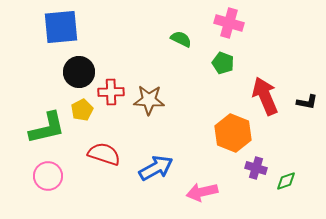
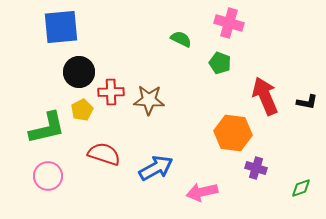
green pentagon: moved 3 px left
orange hexagon: rotated 15 degrees counterclockwise
green diamond: moved 15 px right, 7 px down
